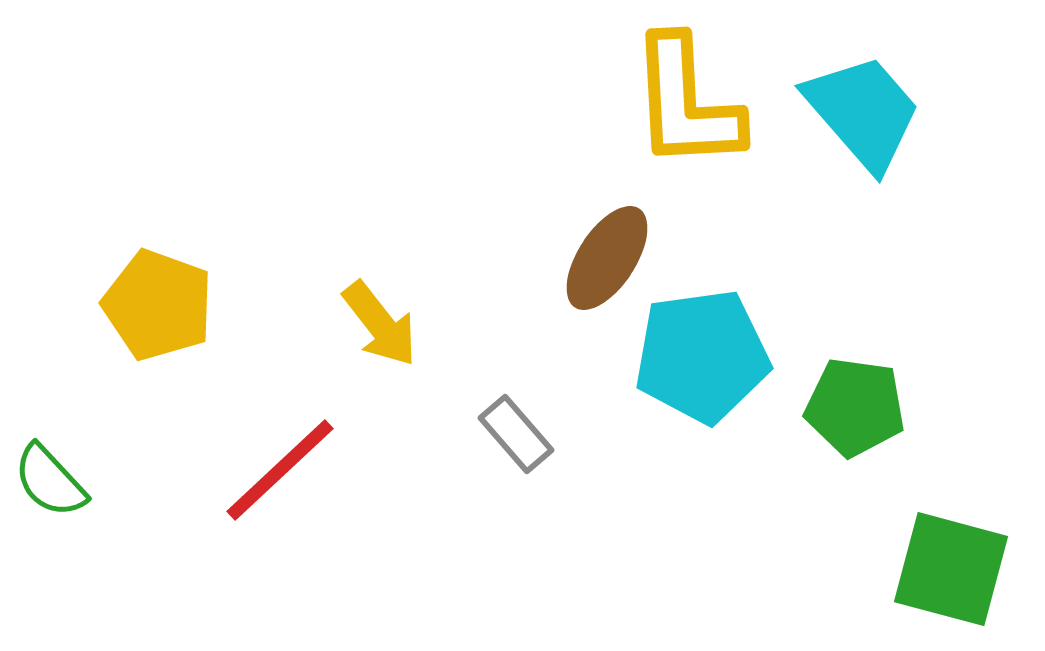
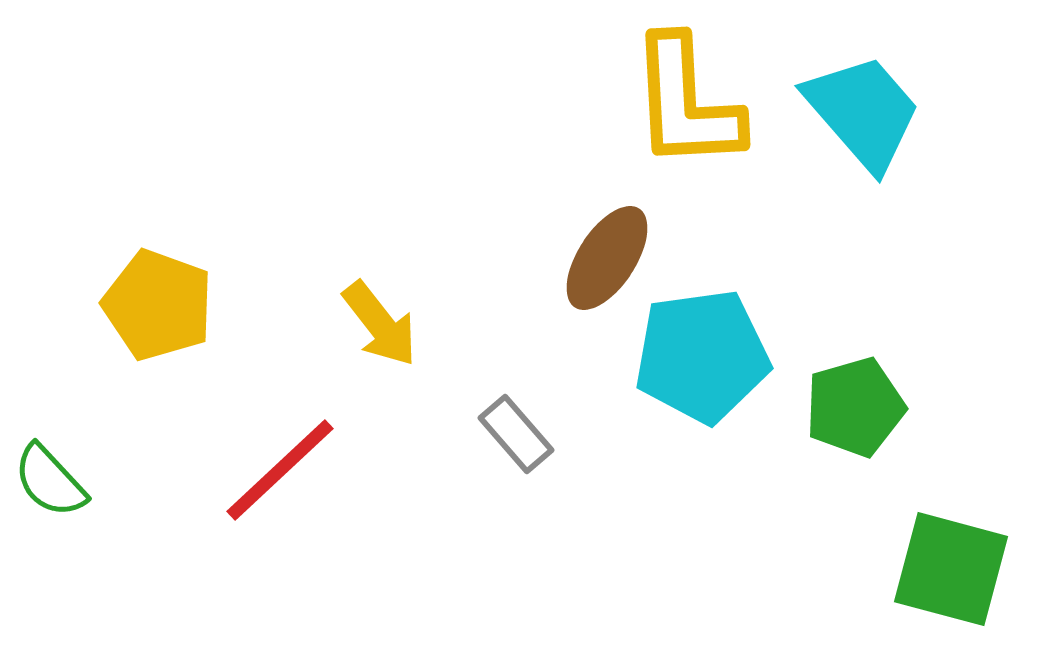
green pentagon: rotated 24 degrees counterclockwise
